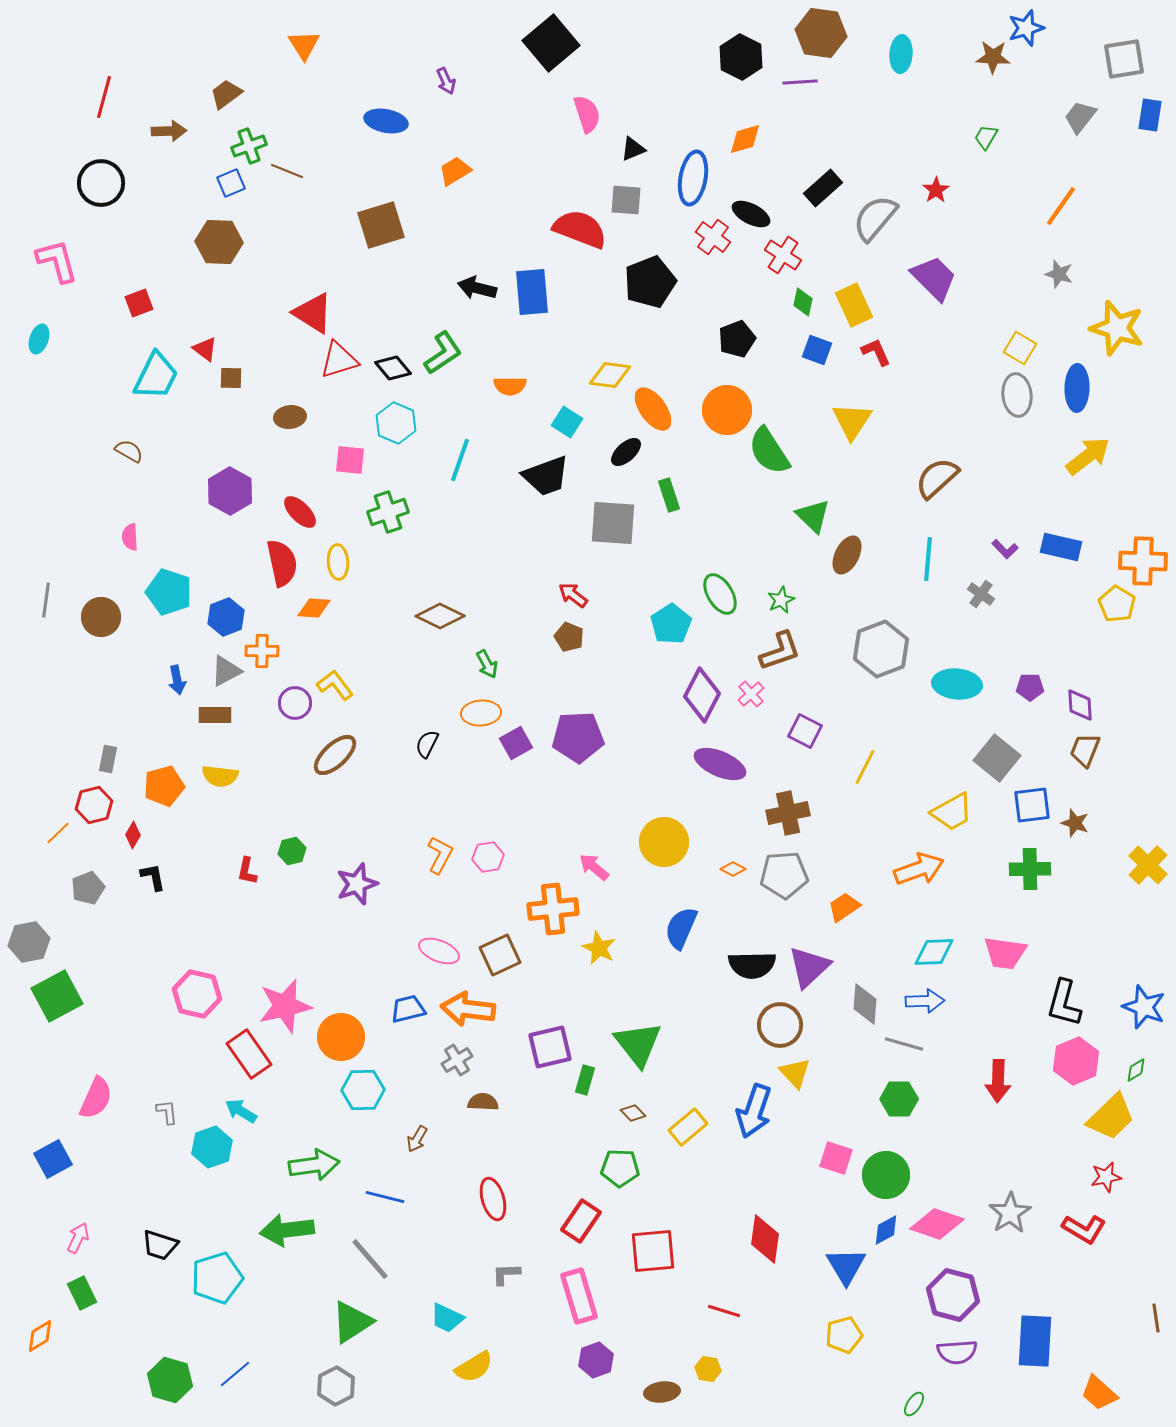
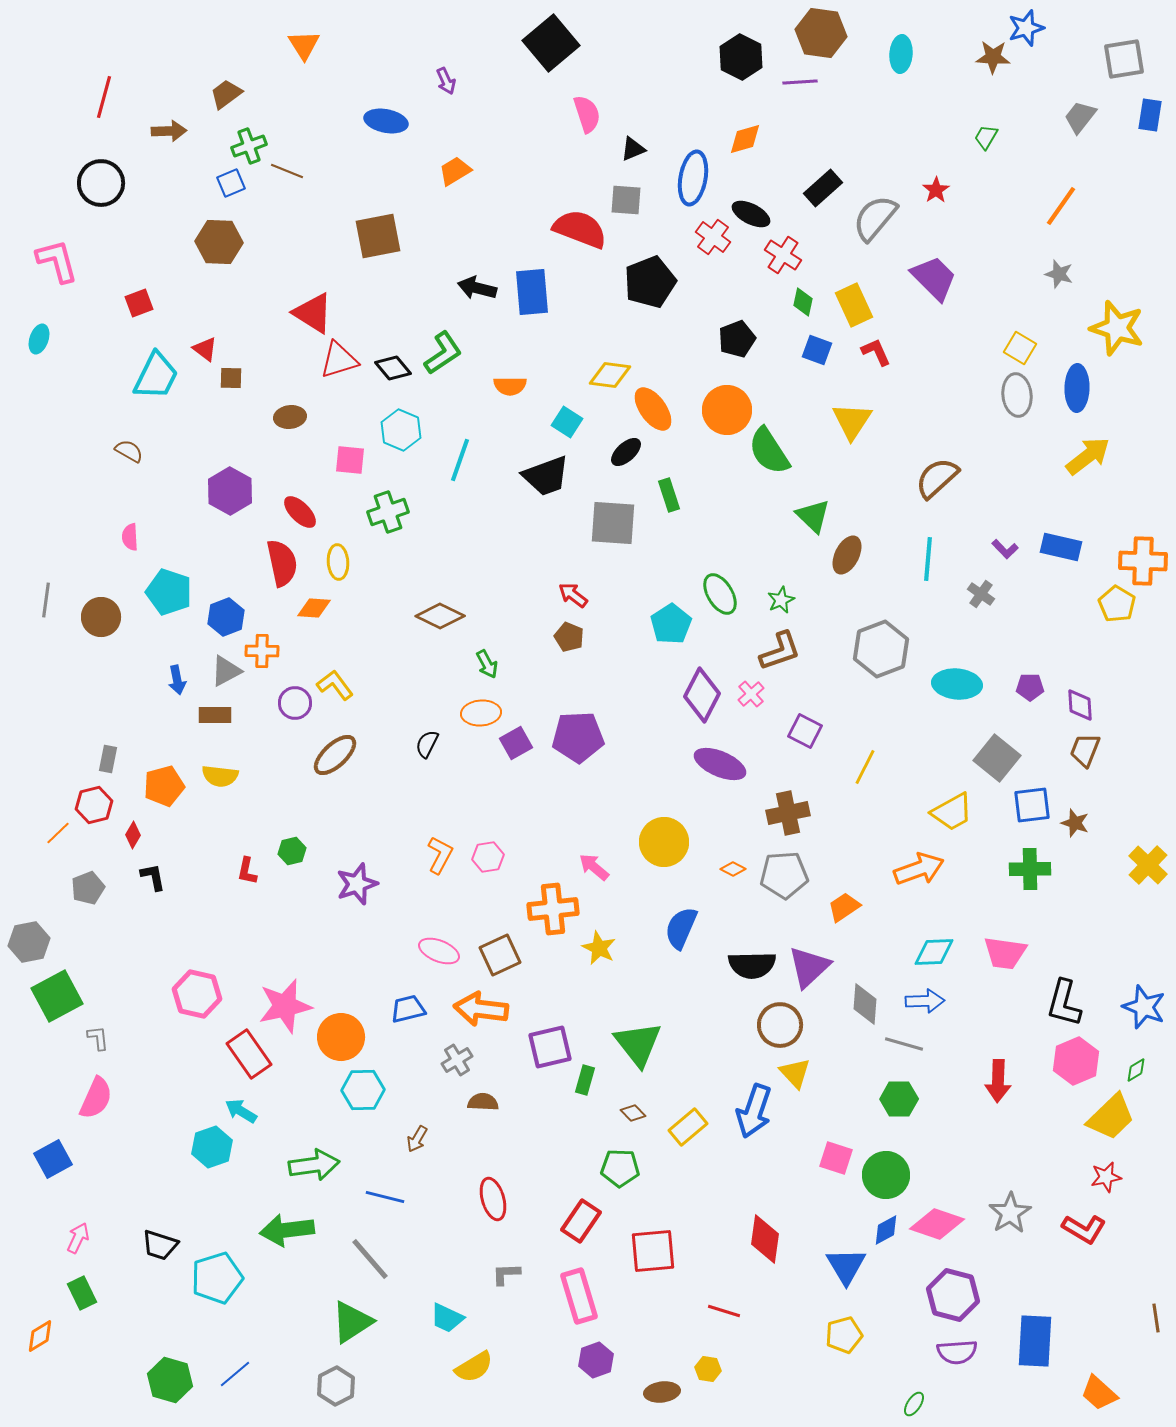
brown square at (381, 225): moved 3 px left, 11 px down; rotated 6 degrees clockwise
cyan hexagon at (396, 423): moved 5 px right, 7 px down
orange arrow at (468, 1009): moved 13 px right
gray L-shape at (167, 1112): moved 69 px left, 74 px up
